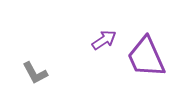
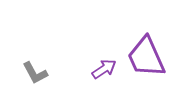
purple arrow: moved 29 px down
